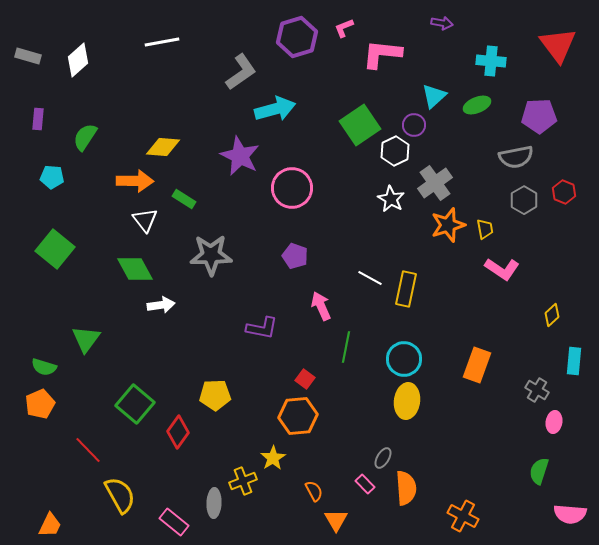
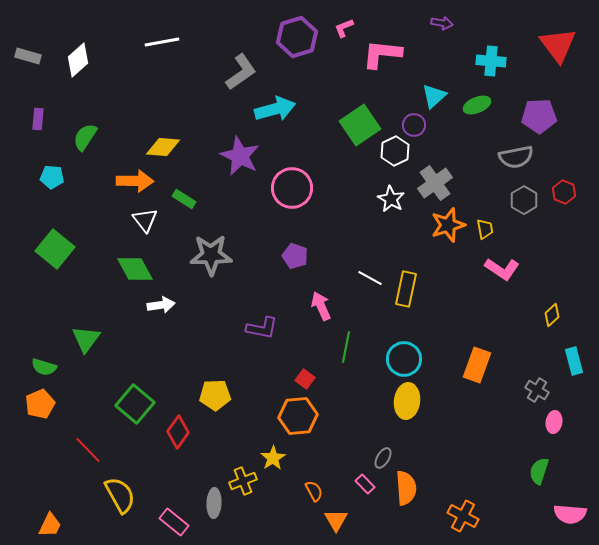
cyan rectangle at (574, 361): rotated 20 degrees counterclockwise
